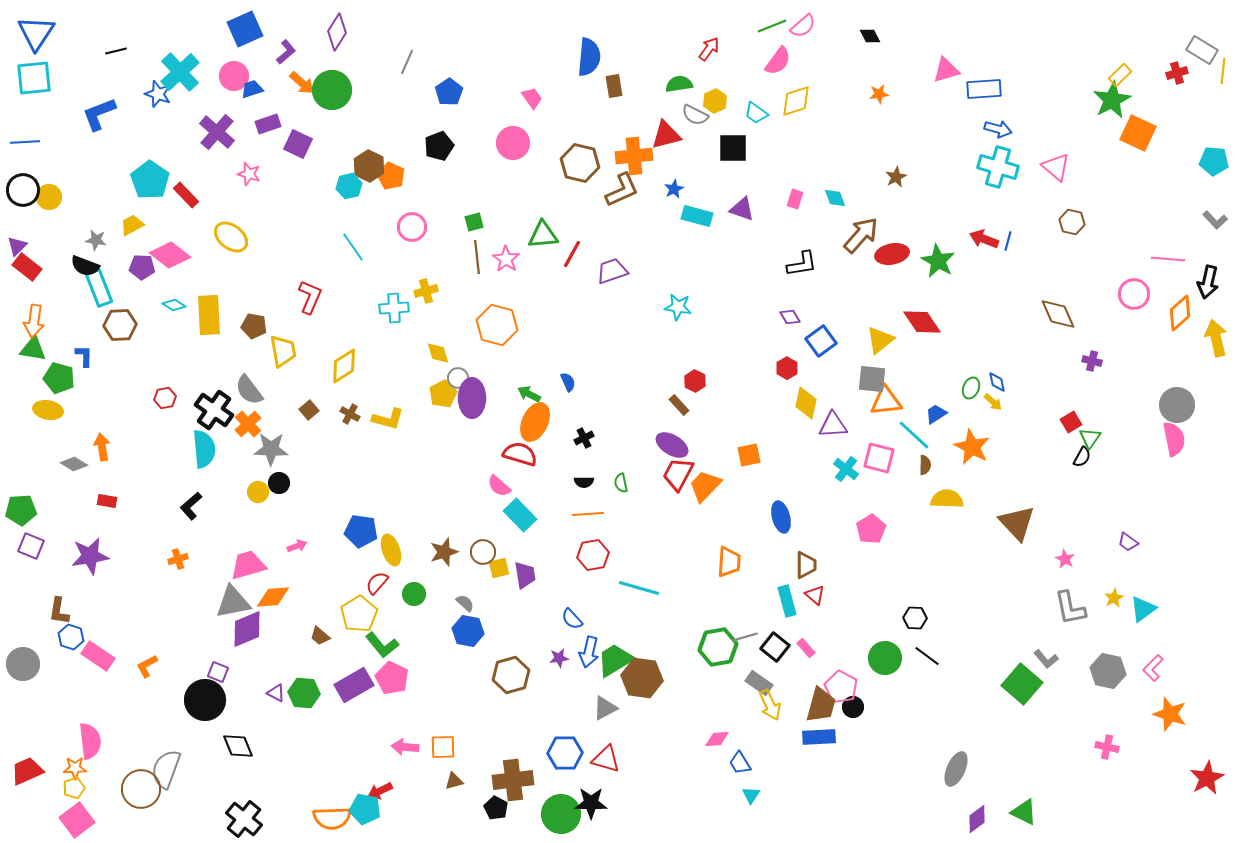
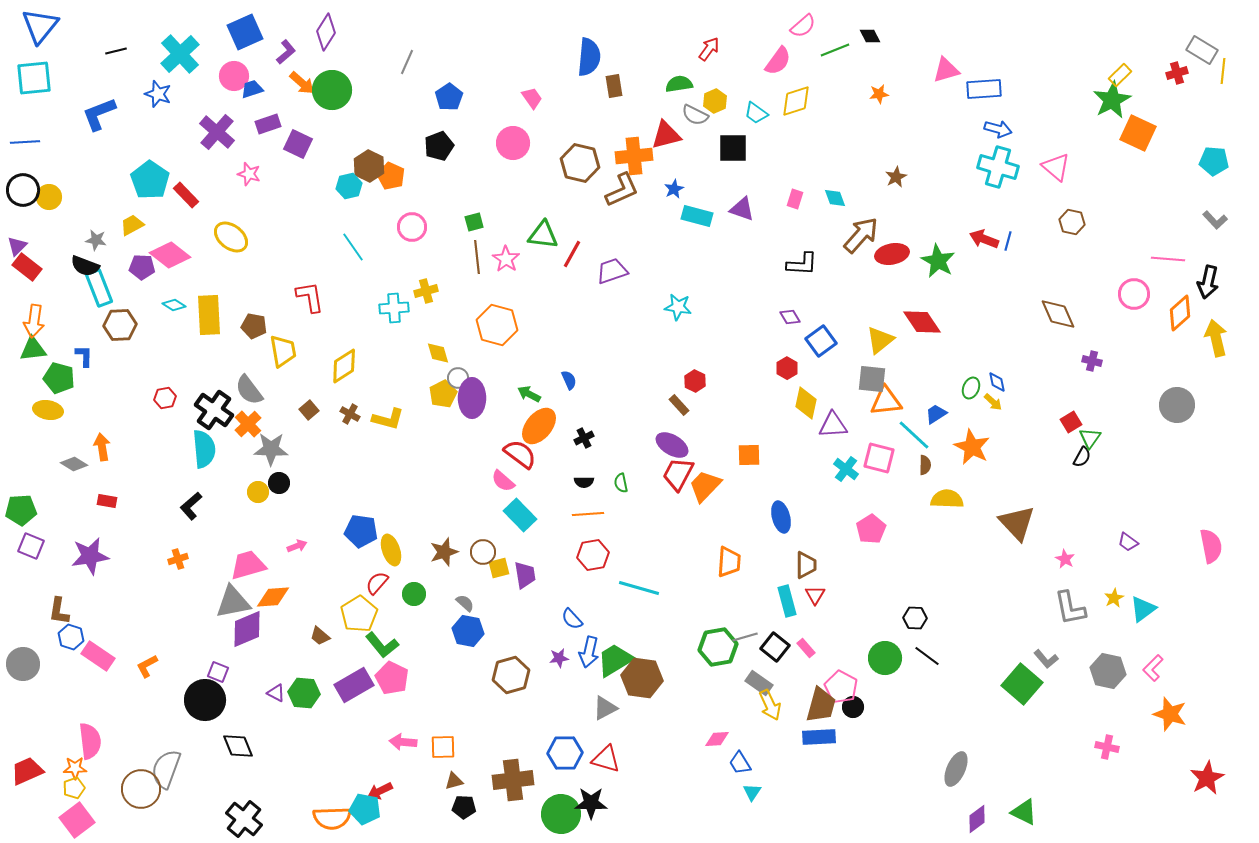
green line at (772, 26): moved 63 px right, 24 px down
blue square at (245, 29): moved 3 px down
purple diamond at (337, 32): moved 11 px left
blue triangle at (36, 33): moved 4 px right, 7 px up; rotated 6 degrees clockwise
cyan cross at (180, 72): moved 18 px up
blue pentagon at (449, 92): moved 5 px down
green triangle at (543, 235): rotated 12 degrees clockwise
black L-shape at (802, 264): rotated 12 degrees clockwise
red L-shape at (310, 297): rotated 32 degrees counterclockwise
green triangle at (33, 349): rotated 16 degrees counterclockwise
blue semicircle at (568, 382): moved 1 px right, 2 px up
orange ellipse at (535, 422): moved 4 px right, 4 px down; rotated 15 degrees clockwise
pink semicircle at (1174, 439): moved 37 px right, 107 px down
red semicircle at (520, 454): rotated 20 degrees clockwise
orange square at (749, 455): rotated 10 degrees clockwise
pink semicircle at (499, 486): moved 4 px right, 5 px up
red triangle at (815, 595): rotated 20 degrees clockwise
pink arrow at (405, 747): moved 2 px left, 5 px up
cyan triangle at (751, 795): moved 1 px right, 3 px up
black pentagon at (496, 808): moved 32 px left, 1 px up; rotated 25 degrees counterclockwise
